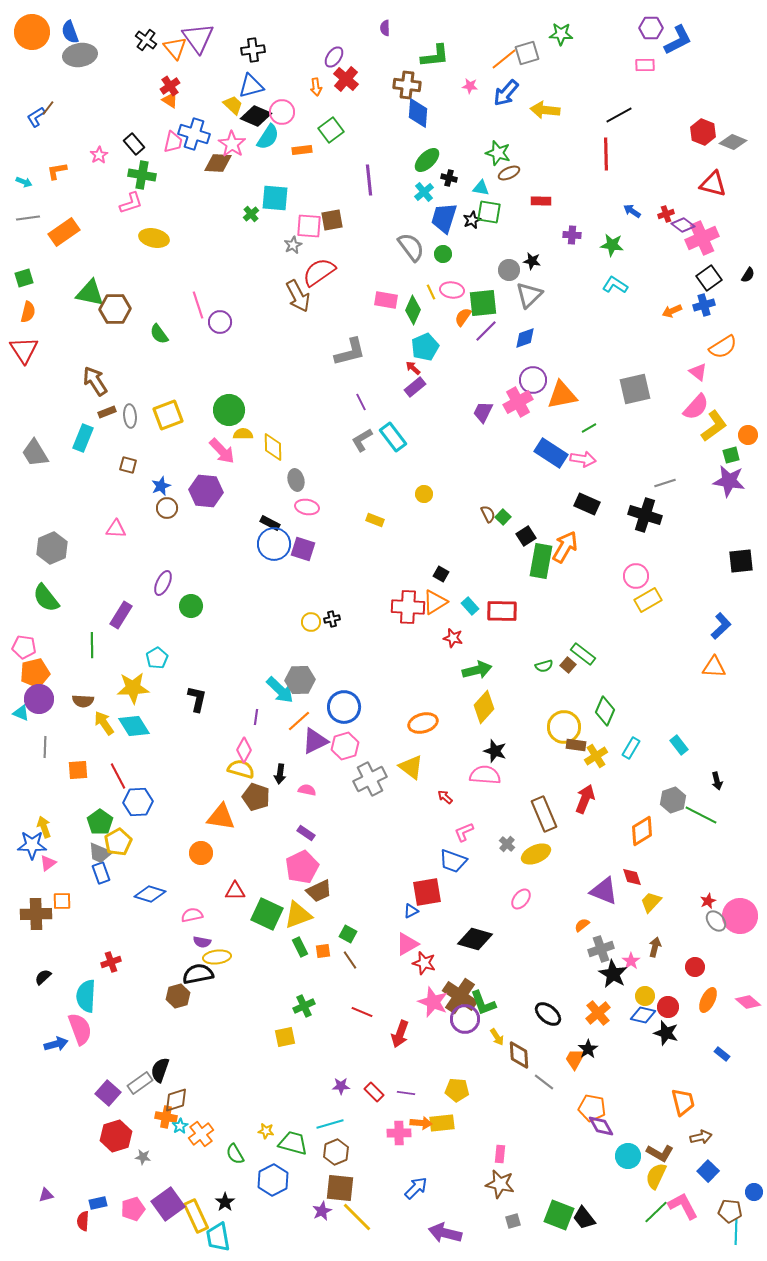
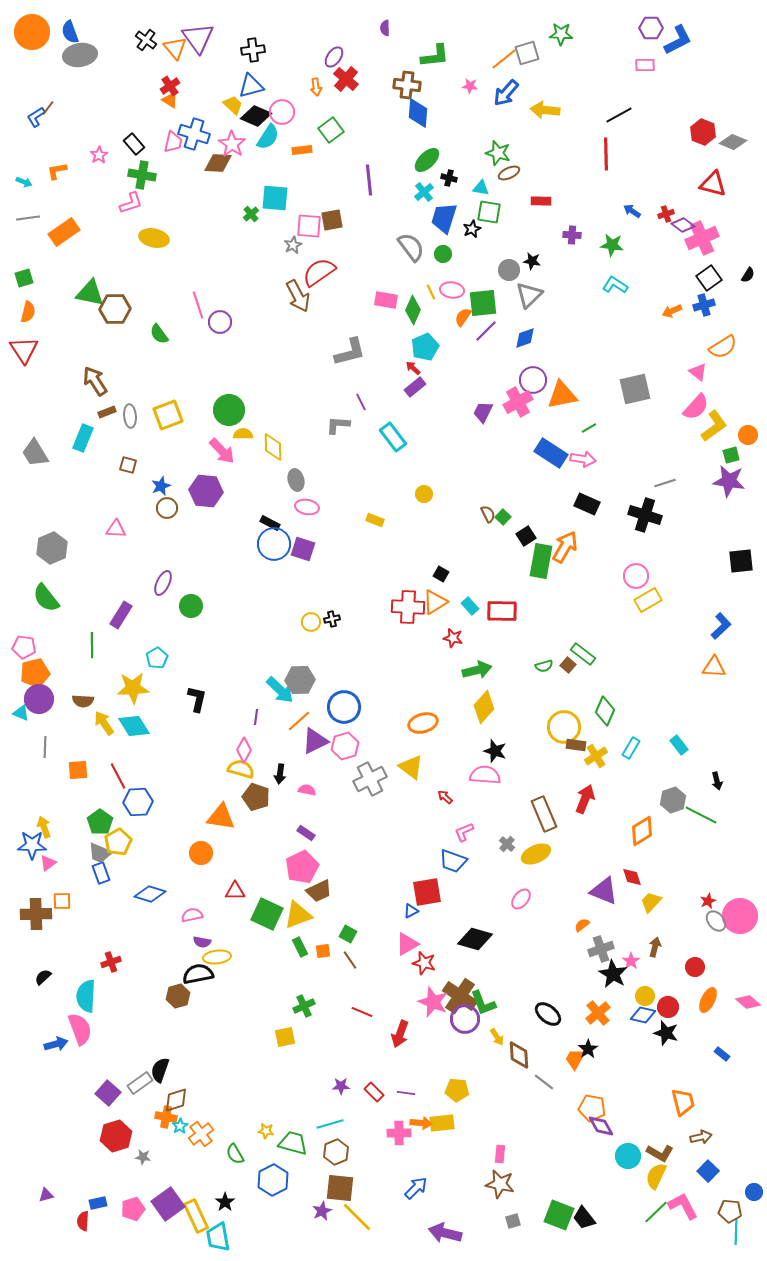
black star at (472, 220): moved 9 px down
gray L-shape at (362, 440): moved 24 px left, 15 px up; rotated 35 degrees clockwise
